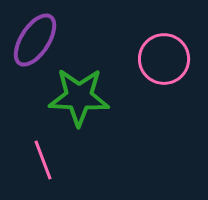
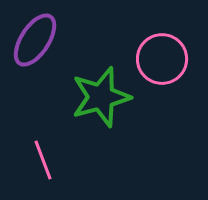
pink circle: moved 2 px left
green star: moved 22 px right; rotated 18 degrees counterclockwise
